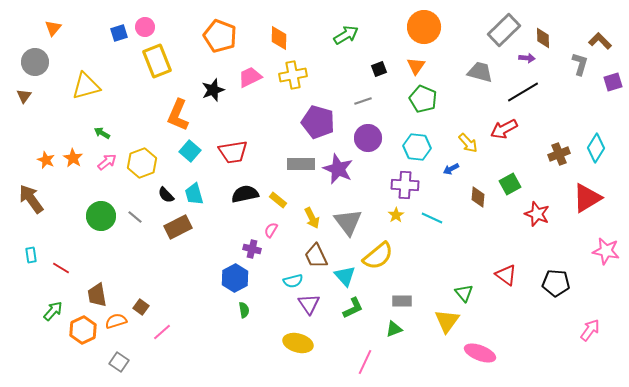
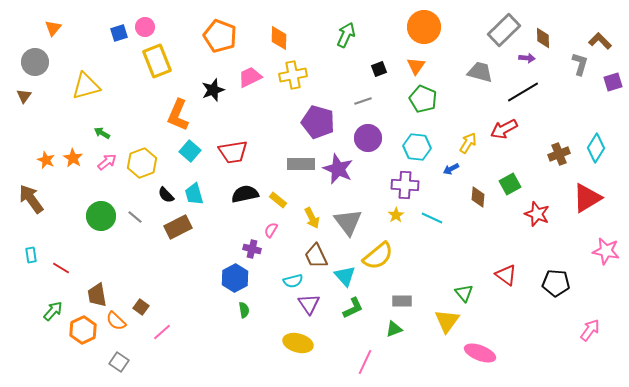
green arrow at (346, 35): rotated 35 degrees counterclockwise
yellow arrow at (468, 143): rotated 105 degrees counterclockwise
orange semicircle at (116, 321): rotated 120 degrees counterclockwise
